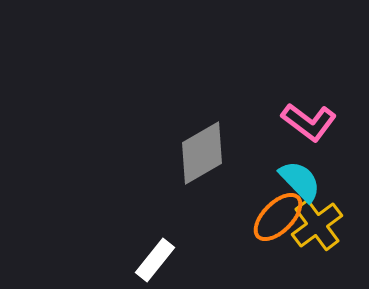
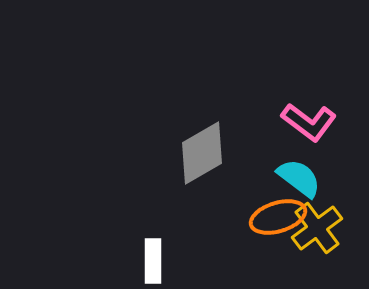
cyan semicircle: moved 1 px left, 3 px up; rotated 9 degrees counterclockwise
orange ellipse: rotated 28 degrees clockwise
yellow cross: moved 3 px down
white rectangle: moved 2 px left, 1 px down; rotated 39 degrees counterclockwise
